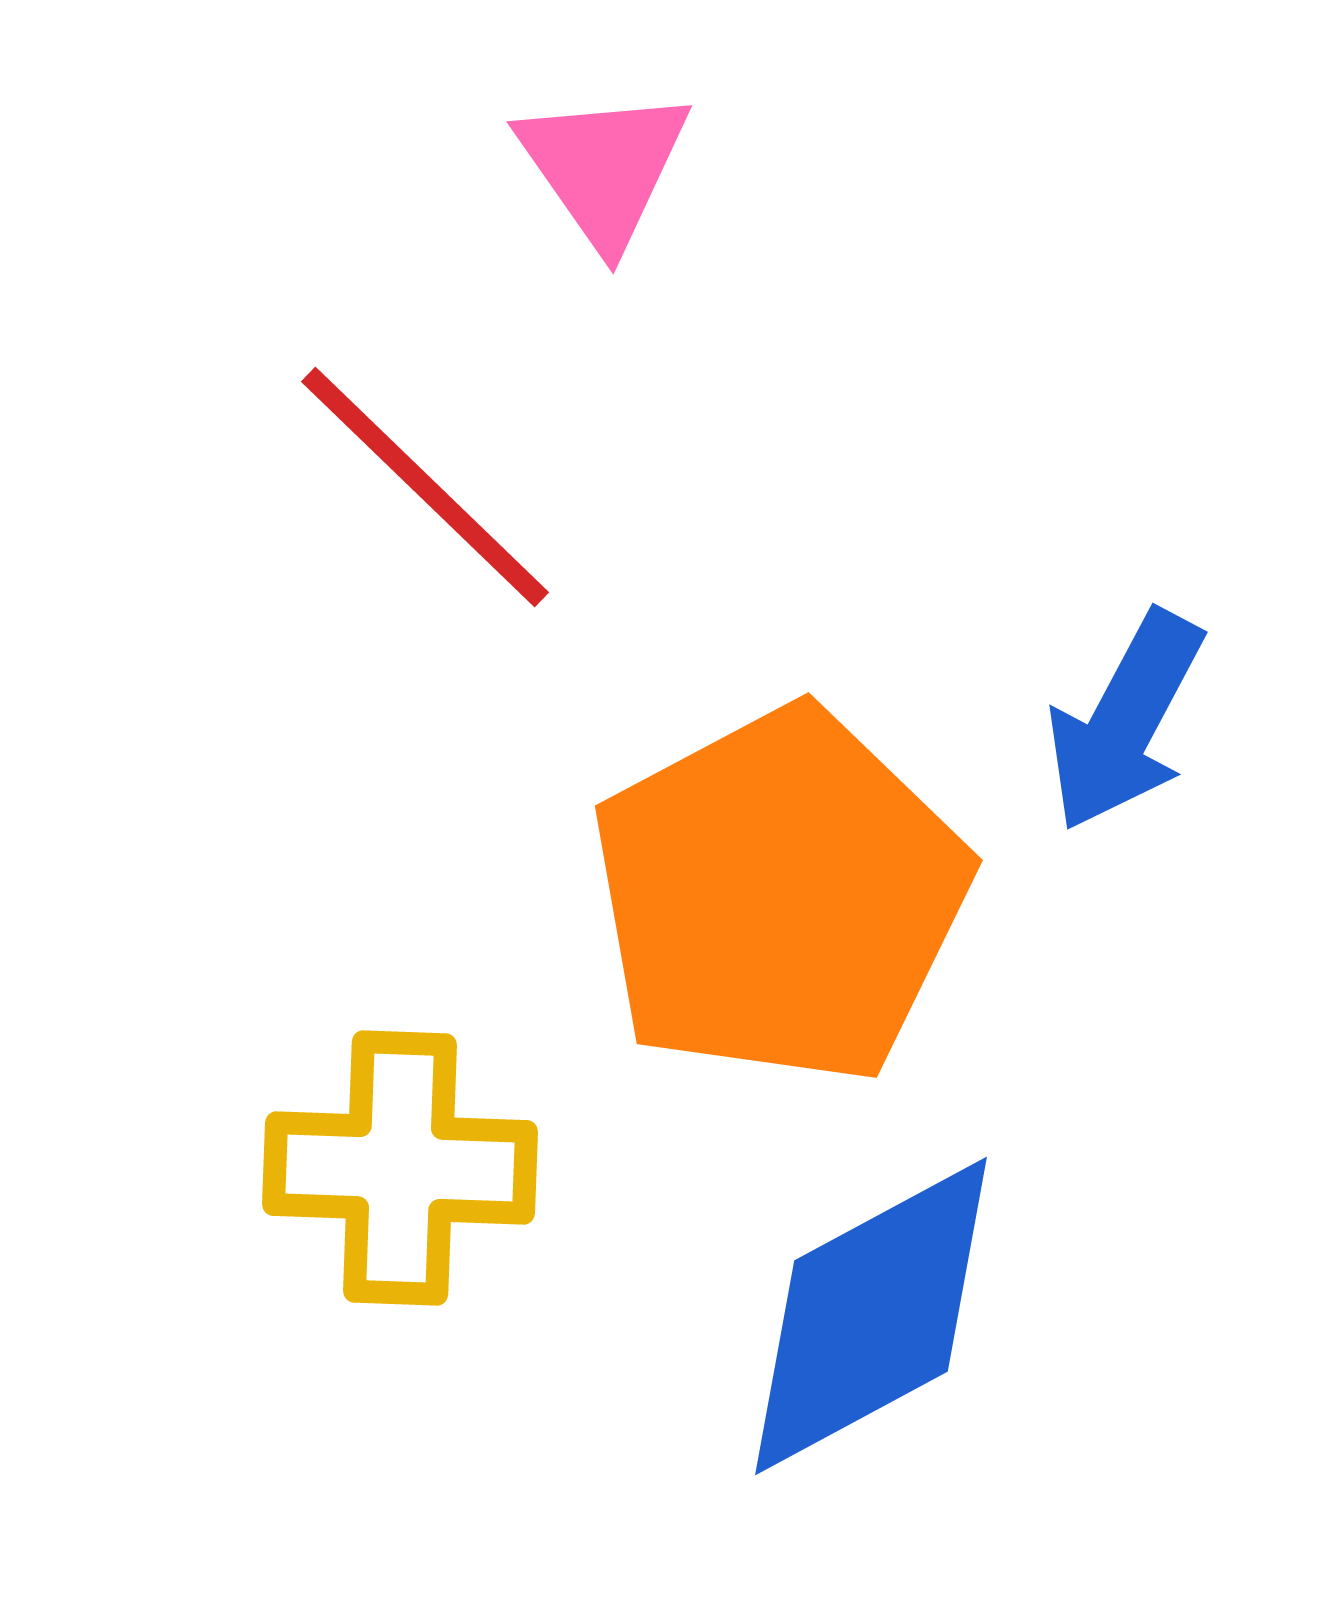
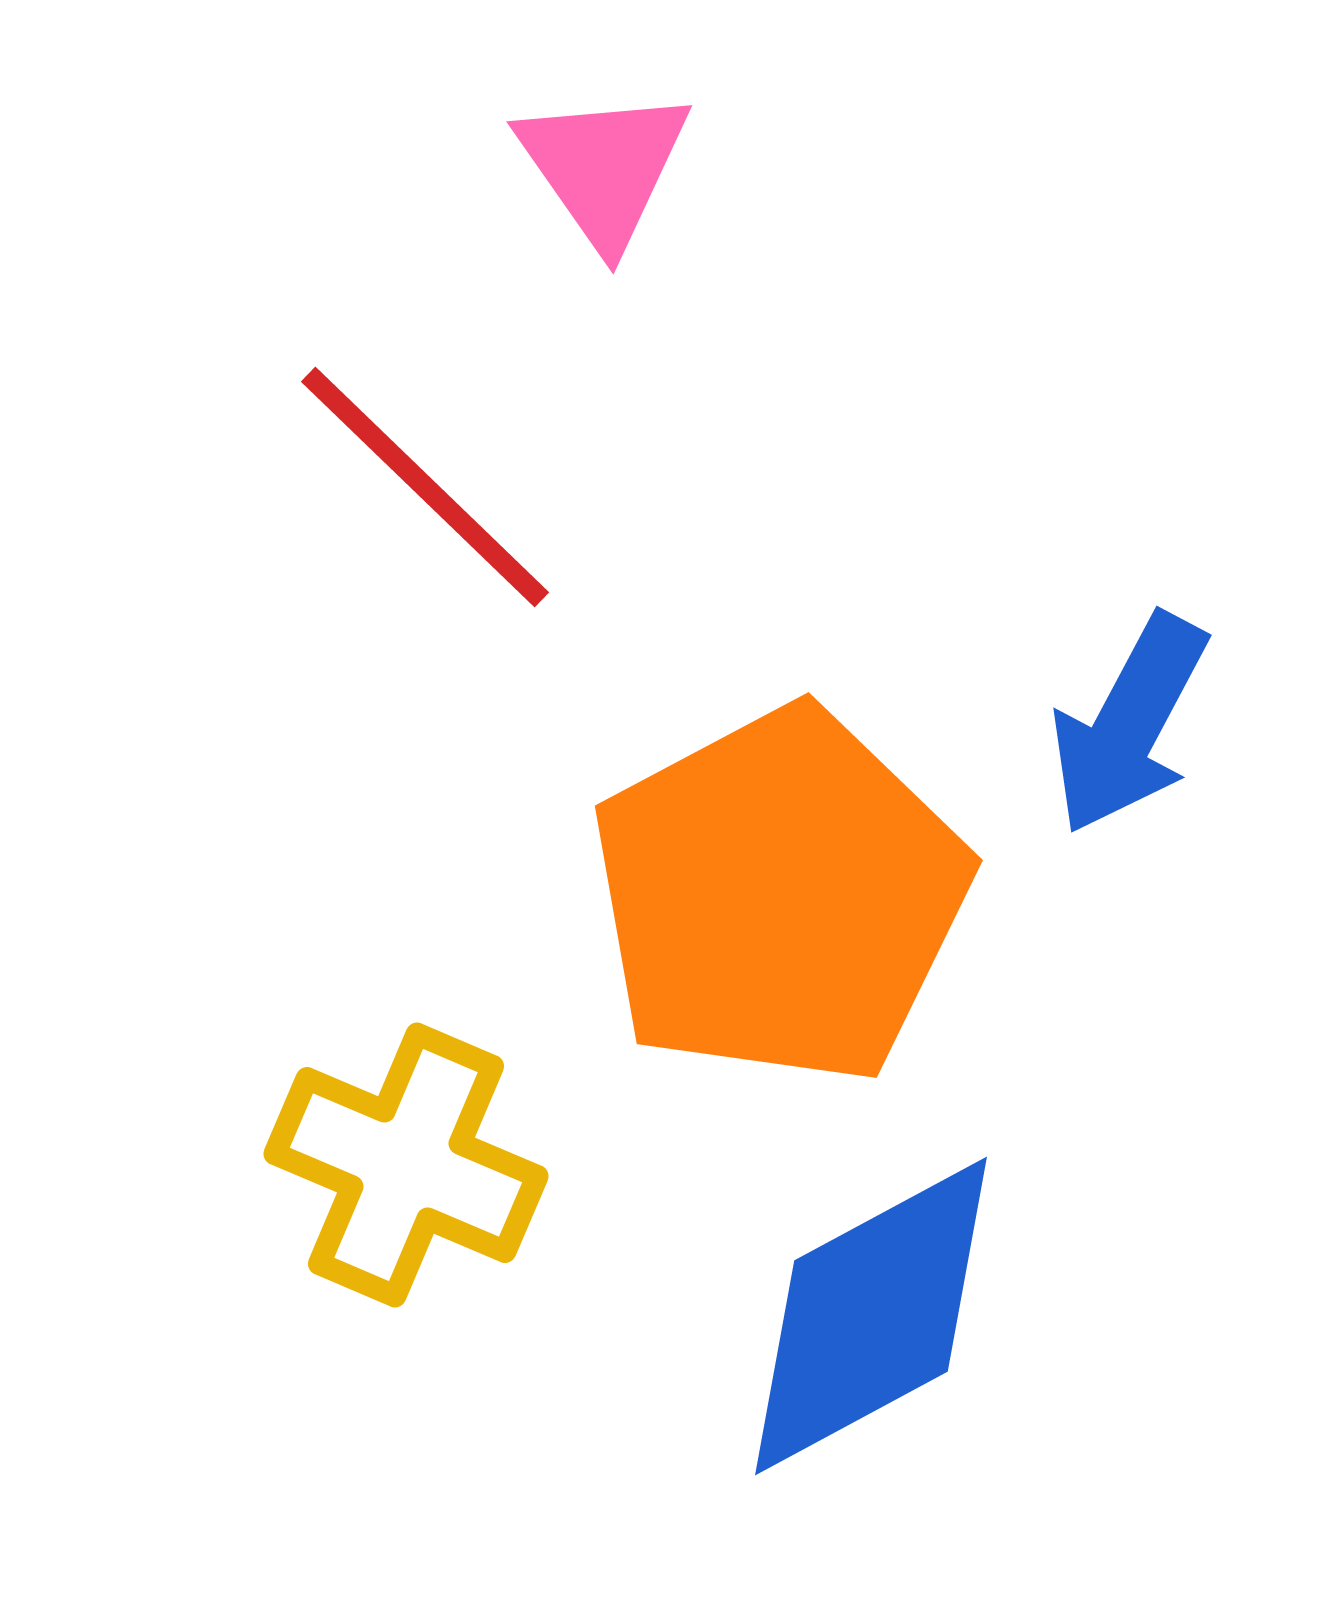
blue arrow: moved 4 px right, 3 px down
yellow cross: moved 6 px right, 3 px up; rotated 21 degrees clockwise
